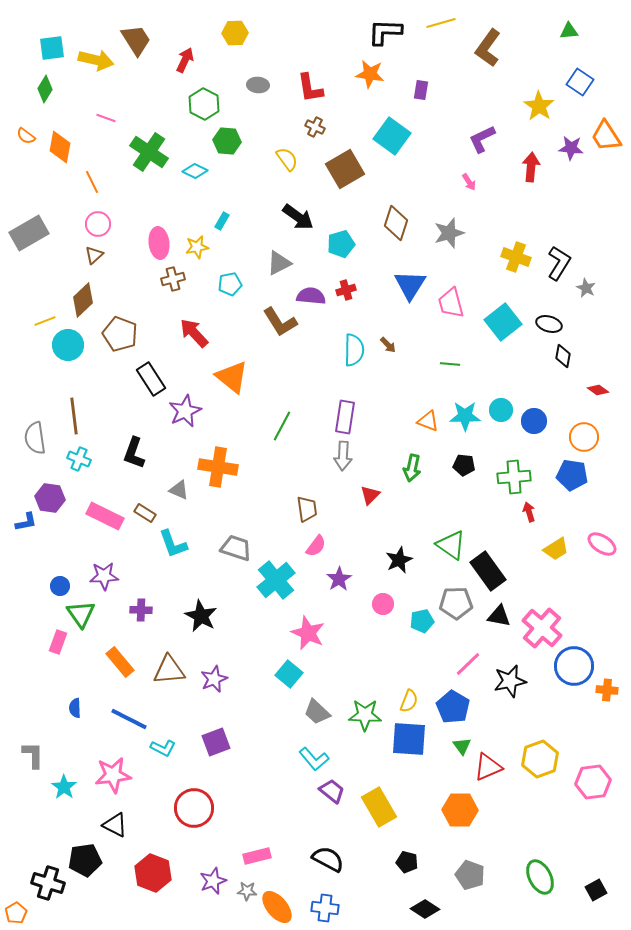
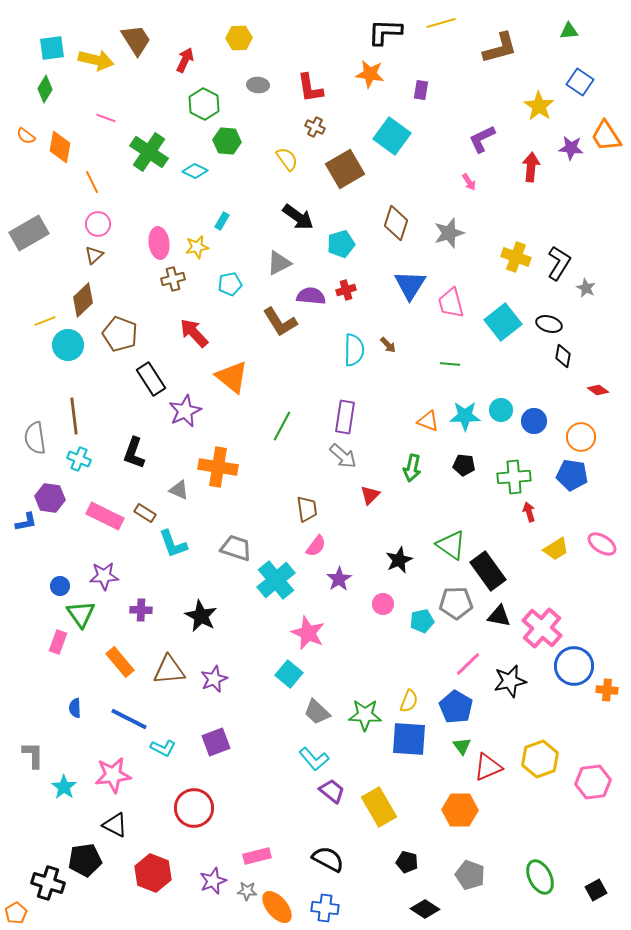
yellow hexagon at (235, 33): moved 4 px right, 5 px down
brown L-shape at (488, 48): moved 12 px right; rotated 141 degrees counterclockwise
orange circle at (584, 437): moved 3 px left
gray arrow at (343, 456): rotated 52 degrees counterclockwise
blue pentagon at (453, 707): moved 3 px right
